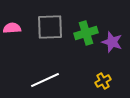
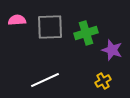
pink semicircle: moved 5 px right, 8 px up
purple star: moved 8 px down
